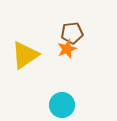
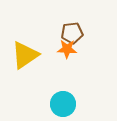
orange star: rotated 24 degrees clockwise
cyan circle: moved 1 px right, 1 px up
